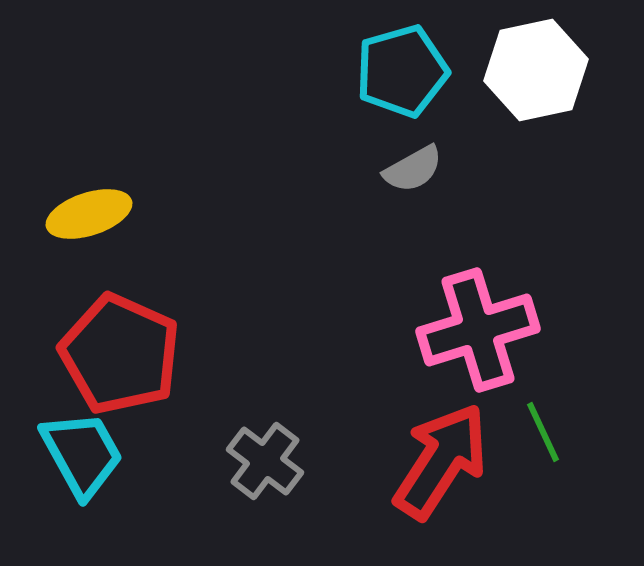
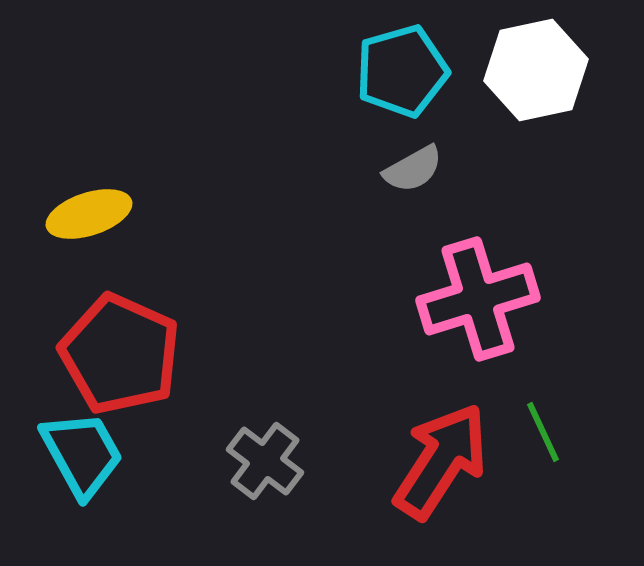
pink cross: moved 31 px up
